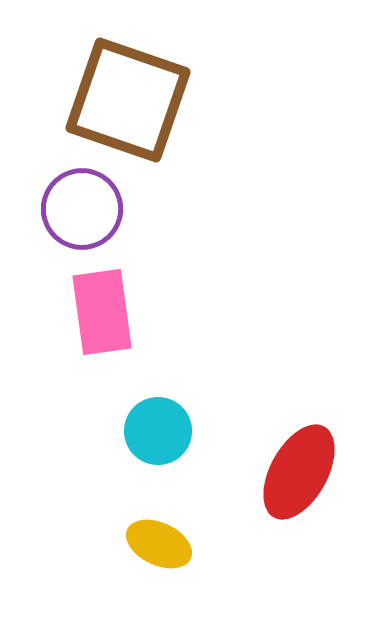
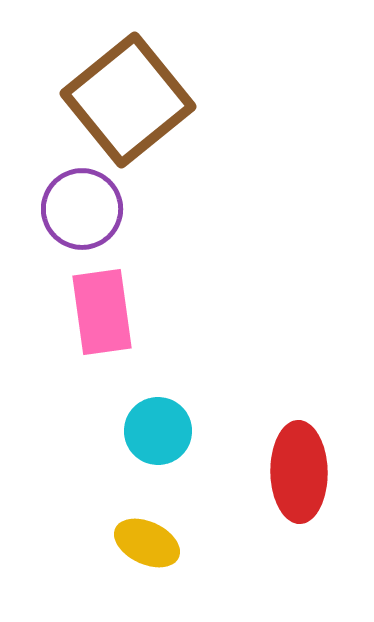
brown square: rotated 32 degrees clockwise
red ellipse: rotated 30 degrees counterclockwise
yellow ellipse: moved 12 px left, 1 px up
